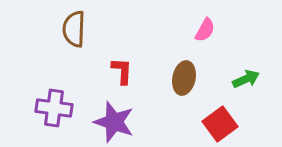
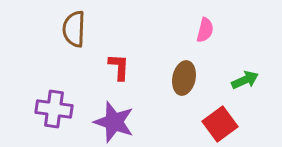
pink semicircle: rotated 15 degrees counterclockwise
red L-shape: moved 3 px left, 4 px up
green arrow: moved 1 px left, 1 px down
purple cross: moved 1 px down
